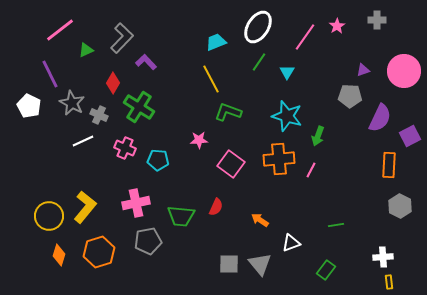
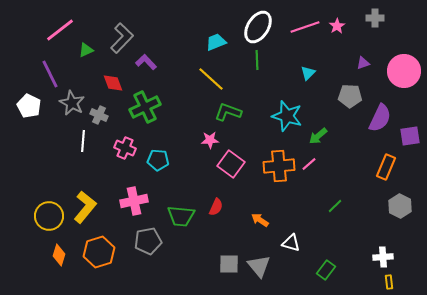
gray cross at (377, 20): moved 2 px left, 2 px up
pink line at (305, 37): moved 10 px up; rotated 36 degrees clockwise
green line at (259, 62): moved 2 px left, 2 px up; rotated 36 degrees counterclockwise
purple triangle at (363, 70): moved 7 px up
cyan triangle at (287, 72): moved 21 px right, 1 px down; rotated 14 degrees clockwise
yellow line at (211, 79): rotated 20 degrees counterclockwise
red diamond at (113, 83): rotated 50 degrees counterclockwise
green cross at (139, 107): moved 6 px right; rotated 32 degrees clockwise
green arrow at (318, 136): rotated 30 degrees clockwise
purple square at (410, 136): rotated 20 degrees clockwise
pink star at (199, 140): moved 11 px right
white line at (83, 141): rotated 60 degrees counterclockwise
orange cross at (279, 159): moved 7 px down
orange rectangle at (389, 165): moved 3 px left, 2 px down; rotated 20 degrees clockwise
pink line at (311, 170): moved 2 px left, 6 px up; rotated 21 degrees clockwise
pink cross at (136, 203): moved 2 px left, 2 px up
green line at (336, 225): moved 1 px left, 19 px up; rotated 35 degrees counterclockwise
white triangle at (291, 243): rotated 36 degrees clockwise
gray triangle at (260, 264): moved 1 px left, 2 px down
